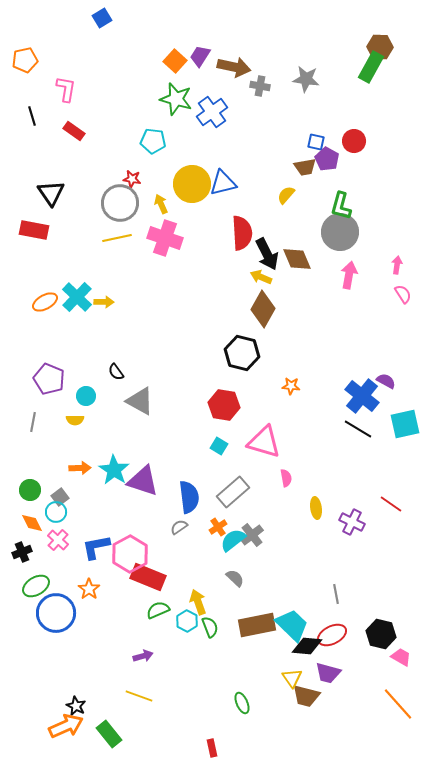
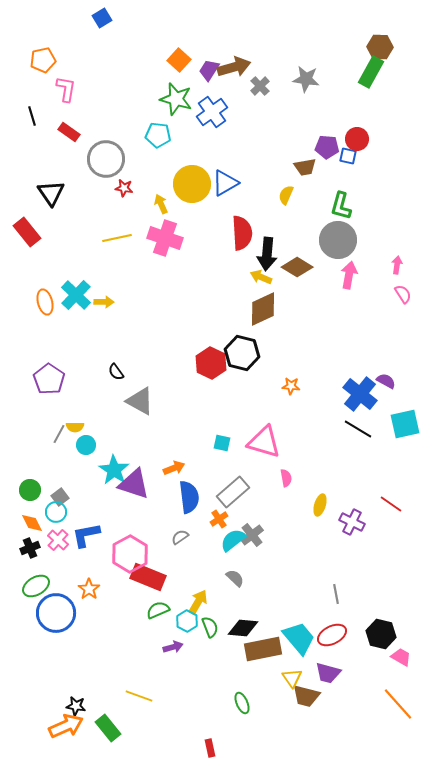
purple trapezoid at (200, 56): moved 9 px right, 14 px down
orange pentagon at (25, 60): moved 18 px right
orange square at (175, 61): moved 4 px right, 1 px up
brown arrow at (234, 67): rotated 28 degrees counterclockwise
green rectangle at (371, 67): moved 5 px down
gray cross at (260, 86): rotated 36 degrees clockwise
red rectangle at (74, 131): moved 5 px left, 1 px down
cyan pentagon at (153, 141): moved 5 px right, 6 px up
red circle at (354, 141): moved 3 px right, 2 px up
blue square at (316, 142): moved 32 px right, 14 px down
purple pentagon at (327, 159): moved 12 px up; rotated 25 degrees counterclockwise
red star at (132, 179): moved 8 px left, 9 px down
blue triangle at (223, 183): moved 2 px right; rotated 16 degrees counterclockwise
yellow semicircle at (286, 195): rotated 18 degrees counterclockwise
gray circle at (120, 203): moved 14 px left, 44 px up
red rectangle at (34, 230): moved 7 px left, 2 px down; rotated 40 degrees clockwise
gray circle at (340, 232): moved 2 px left, 8 px down
black arrow at (267, 254): rotated 32 degrees clockwise
brown diamond at (297, 259): moved 8 px down; rotated 36 degrees counterclockwise
cyan cross at (77, 297): moved 1 px left, 2 px up
orange ellipse at (45, 302): rotated 75 degrees counterclockwise
brown diamond at (263, 309): rotated 36 degrees clockwise
purple pentagon at (49, 379): rotated 12 degrees clockwise
cyan circle at (86, 396): moved 49 px down
blue cross at (362, 396): moved 2 px left, 2 px up
red hexagon at (224, 405): moved 13 px left, 42 px up; rotated 16 degrees clockwise
yellow semicircle at (75, 420): moved 7 px down
gray line at (33, 422): moved 26 px right, 12 px down; rotated 18 degrees clockwise
cyan square at (219, 446): moved 3 px right, 3 px up; rotated 18 degrees counterclockwise
orange arrow at (80, 468): moved 94 px right; rotated 20 degrees counterclockwise
purple triangle at (143, 481): moved 9 px left, 3 px down
yellow ellipse at (316, 508): moved 4 px right, 3 px up; rotated 25 degrees clockwise
gray semicircle at (179, 527): moved 1 px right, 10 px down
orange cross at (218, 527): moved 1 px right, 8 px up
blue L-shape at (96, 547): moved 10 px left, 12 px up
black cross at (22, 552): moved 8 px right, 4 px up
yellow arrow at (198, 602): rotated 50 degrees clockwise
brown rectangle at (257, 625): moved 6 px right, 24 px down
cyan trapezoid at (292, 625): moved 7 px right, 13 px down; rotated 6 degrees clockwise
black diamond at (307, 646): moved 64 px left, 18 px up
purple arrow at (143, 656): moved 30 px right, 9 px up
black star at (76, 706): rotated 18 degrees counterclockwise
green rectangle at (109, 734): moved 1 px left, 6 px up
red rectangle at (212, 748): moved 2 px left
